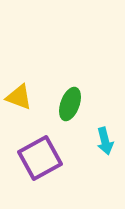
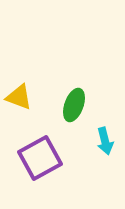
green ellipse: moved 4 px right, 1 px down
